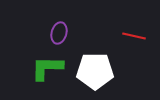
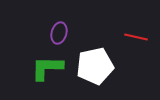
red line: moved 2 px right, 1 px down
white pentagon: moved 5 px up; rotated 12 degrees counterclockwise
